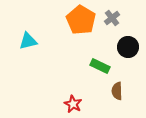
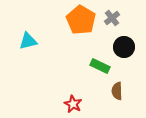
black circle: moved 4 px left
